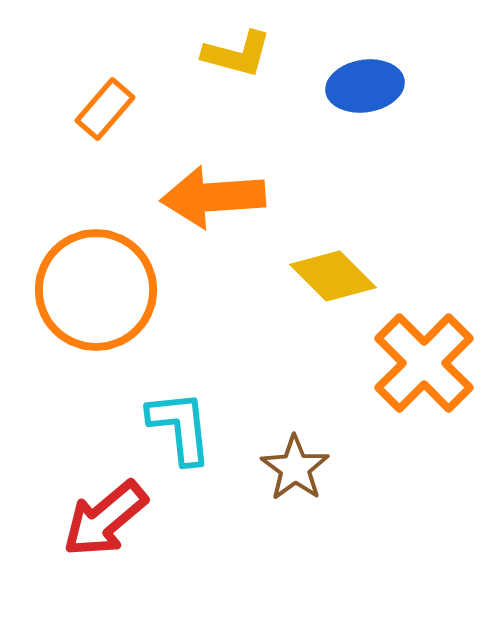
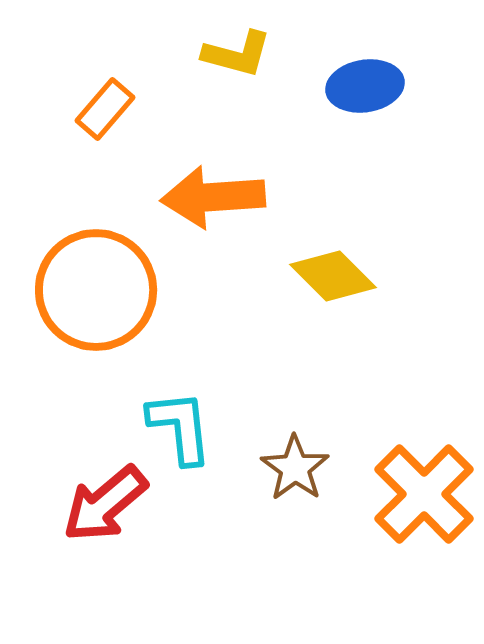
orange cross: moved 131 px down
red arrow: moved 15 px up
